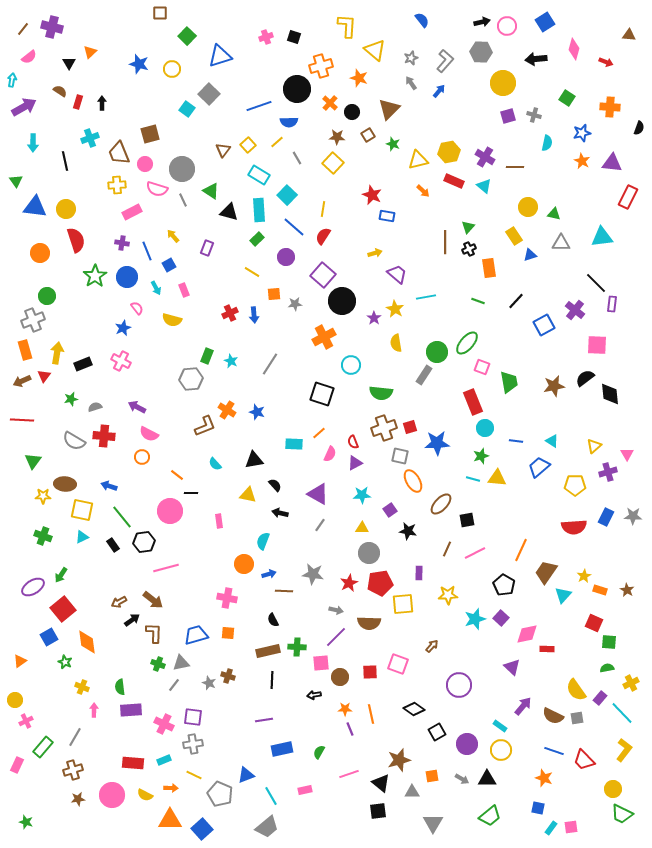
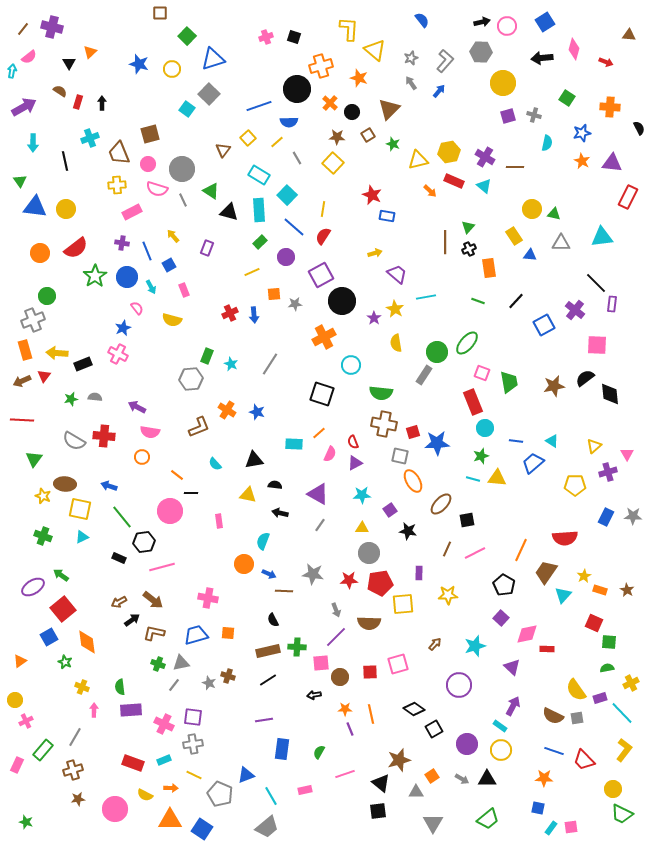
yellow L-shape at (347, 26): moved 2 px right, 3 px down
blue triangle at (220, 56): moved 7 px left, 3 px down
black arrow at (536, 59): moved 6 px right, 1 px up
cyan arrow at (12, 80): moved 9 px up
black semicircle at (639, 128): rotated 48 degrees counterclockwise
yellow square at (248, 145): moved 7 px up
pink circle at (145, 164): moved 3 px right
green triangle at (16, 181): moved 4 px right
orange arrow at (423, 191): moved 7 px right
yellow circle at (528, 207): moved 4 px right, 2 px down
green rectangle at (257, 239): moved 3 px right, 3 px down
red semicircle at (76, 240): moved 8 px down; rotated 70 degrees clockwise
blue triangle at (530, 255): rotated 24 degrees clockwise
yellow line at (252, 272): rotated 56 degrees counterclockwise
purple square at (323, 275): moved 2 px left; rotated 20 degrees clockwise
cyan arrow at (156, 288): moved 5 px left, 1 px up
yellow arrow at (57, 353): rotated 95 degrees counterclockwise
pink cross at (121, 361): moved 3 px left, 7 px up
cyan star at (231, 361): moved 3 px down
pink square at (482, 367): moved 6 px down
gray semicircle at (95, 407): moved 10 px up; rotated 24 degrees clockwise
brown L-shape at (205, 426): moved 6 px left, 1 px down
red square at (410, 427): moved 3 px right, 5 px down
brown cross at (384, 428): moved 4 px up; rotated 30 degrees clockwise
pink semicircle at (149, 434): moved 1 px right, 2 px up; rotated 18 degrees counterclockwise
green triangle at (33, 461): moved 1 px right, 2 px up
blue trapezoid at (539, 467): moved 6 px left, 4 px up
black semicircle at (275, 485): rotated 40 degrees counterclockwise
yellow star at (43, 496): rotated 21 degrees clockwise
yellow square at (82, 510): moved 2 px left, 1 px up
red semicircle at (574, 527): moved 9 px left, 11 px down
black rectangle at (113, 545): moved 6 px right, 13 px down; rotated 32 degrees counterclockwise
pink line at (166, 568): moved 4 px left, 1 px up
blue arrow at (269, 574): rotated 40 degrees clockwise
green arrow at (61, 575): rotated 91 degrees clockwise
red star at (349, 583): moved 3 px up; rotated 24 degrees clockwise
pink cross at (227, 598): moved 19 px left
gray arrow at (336, 610): rotated 56 degrees clockwise
cyan star at (475, 619): moved 27 px down
brown L-shape at (154, 633): rotated 80 degrees counterclockwise
brown arrow at (432, 646): moved 3 px right, 2 px up
pink square at (398, 664): rotated 35 degrees counterclockwise
black line at (272, 680): moved 4 px left; rotated 54 degrees clockwise
purple rectangle at (600, 698): rotated 32 degrees clockwise
purple arrow at (523, 706): moved 10 px left; rotated 12 degrees counterclockwise
black square at (437, 732): moved 3 px left, 3 px up
green rectangle at (43, 747): moved 3 px down
blue rectangle at (282, 749): rotated 70 degrees counterclockwise
red rectangle at (133, 763): rotated 15 degrees clockwise
pink line at (349, 774): moved 4 px left
orange square at (432, 776): rotated 24 degrees counterclockwise
orange star at (544, 778): rotated 18 degrees counterclockwise
gray triangle at (412, 792): moved 4 px right
pink circle at (112, 795): moved 3 px right, 14 px down
green trapezoid at (490, 816): moved 2 px left, 3 px down
blue square at (202, 829): rotated 15 degrees counterclockwise
